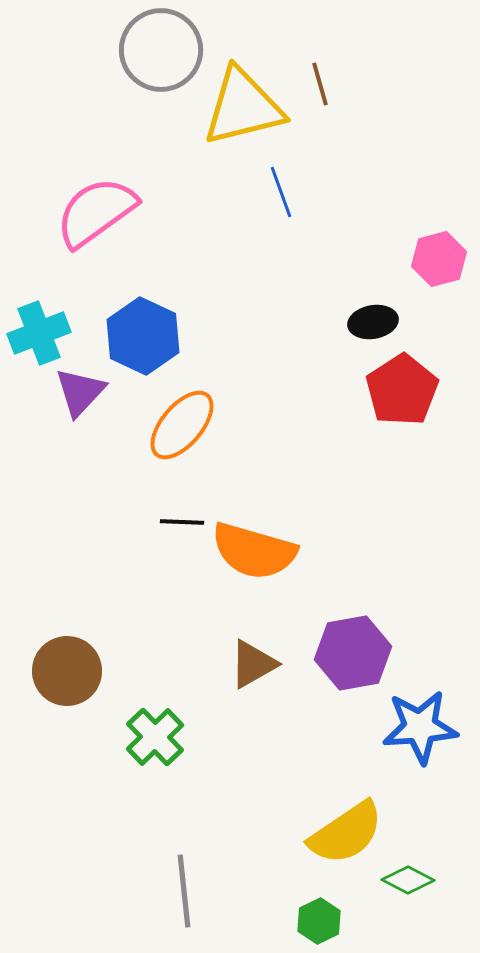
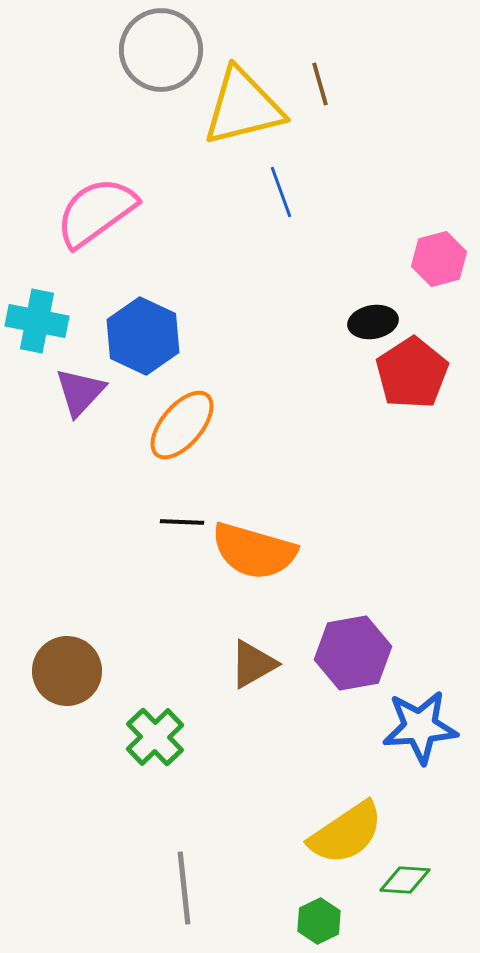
cyan cross: moved 2 px left, 12 px up; rotated 32 degrees clockwise
red pentagon: moved 10 px right, 17 px up
green diamond: moved 3 px left; rotated 24 degrees counterclockwise
gray line: moved 3 px up
